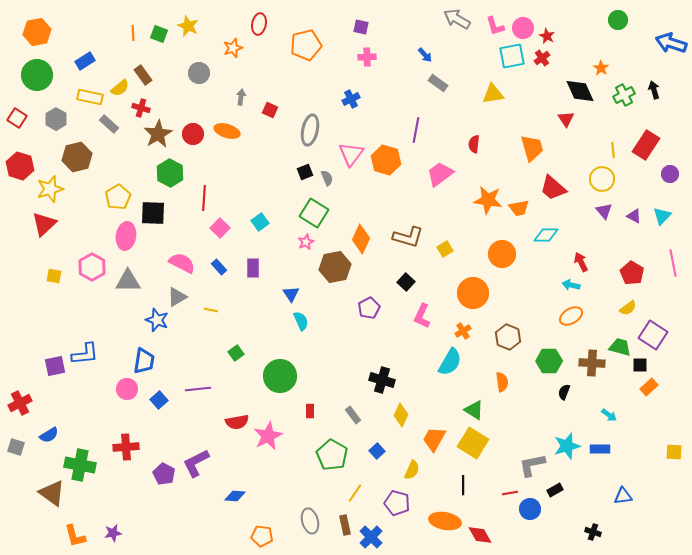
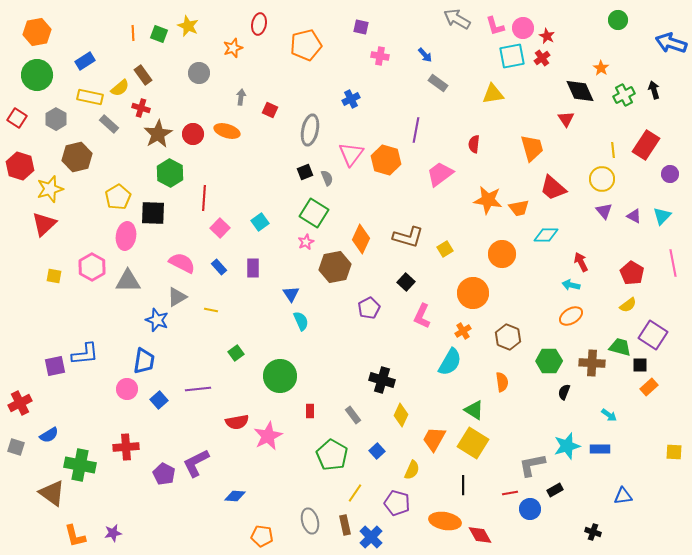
pink cross at (367, 57): moved 13 px right, 1 px up; rotated 12 degrees clockwise
yellow semicircle at (628, 308): moved 3 px up
